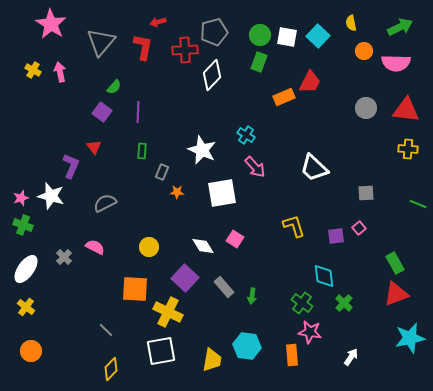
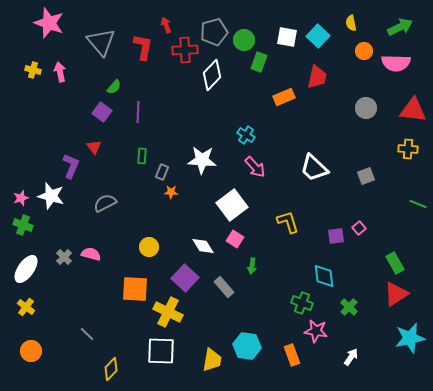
red arrow at (158, 22): moved 8 px right, 3 px down; rotated 84 degrees clockwise
pink star at (51, 24): moved 2 px left, 1 px up; rotated 12 degrees counterclockwise
green circle at (260, 35): moved 16 px left, 5 px down
gray triangle at (101, 42): rotated 20 degrees counterclockwise
yellow cross at (33, 70): rotated 14 degrees counterclockwise
red trapezoid at (310, 82): moved 7 px right, 5 px up; rotated 15 degrees counterclockwise
red triangle at (406, 110): moved 7 px right
white star at (202, 150): moved 10 px down; rotated 20 degrees counterclockwise
green rectangle at (142, 151): moved 5 px down
orange star at (177, 192): moved 6 px left
white square at (222, 193): moved 10 px right, 12 px down; rotated 28 degrees counterclockwise
gray square at (366, 193): moved 17 px up; rotated 18 degrees counterclockwise
yellow L-shape at (294, 226): moved 6 px left, 4 px up
pink semicircle at (95, 247): moved 4 px left, 7 px down; rotated 12 degrees counterclockwise
red triangle at (396, 294): rotated 12 degrees counterclockwise
green arrow at (252, 296): moved 30 px up
green cross at (302, 303): rotated 15 degrees counterclockwise
green cross at (344, 303): moved 5 px right, 4 px down
gray line at (106, 330): moved 19 px left, 4 px down
pink star at (310, 332): moved 6 px right, 1 px up
white square at (161, 351): rotated 12 degrees clockwise
orange rectangle at (292, 355): rotated 15 degrees counterclockwise
